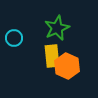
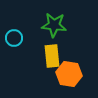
green star: moved 3 px left, 3 px up; rotated 30 degrees clockwise
orange hexagon: moved 2 px right, 8 px down; rotated 15 degrees counterclockwise
